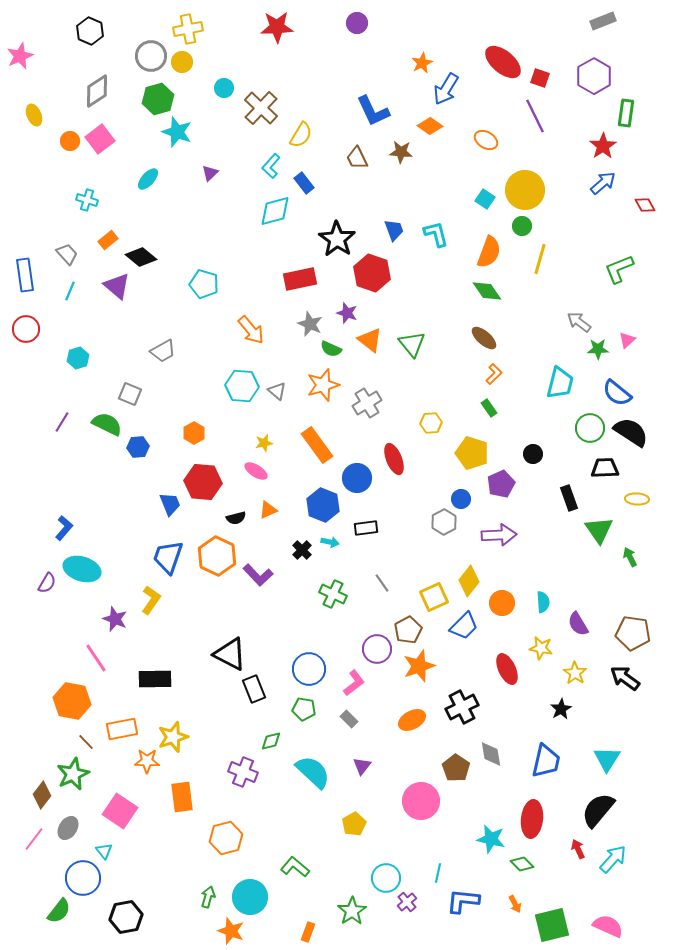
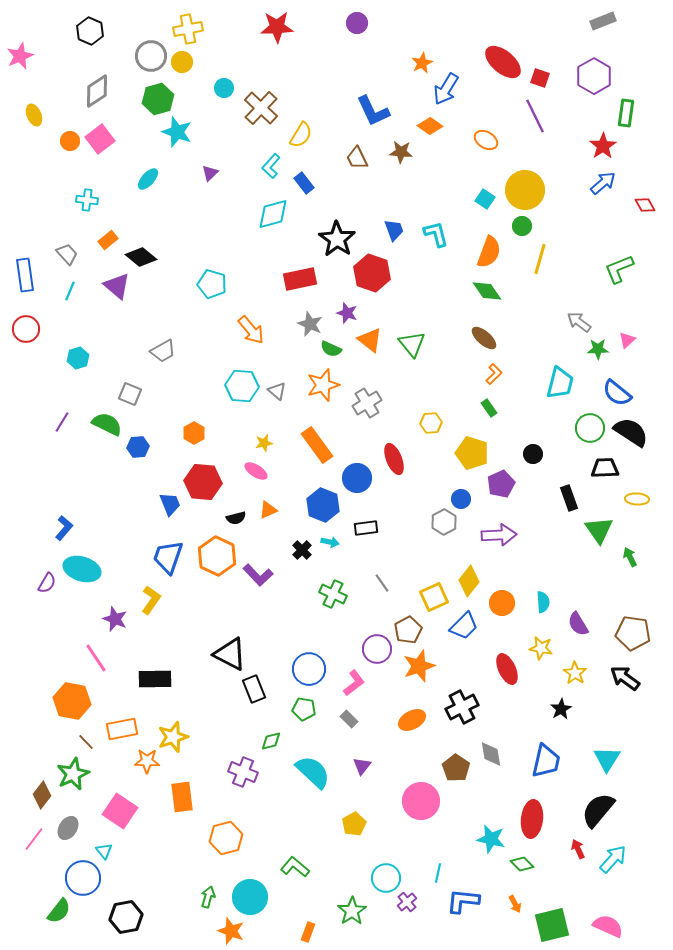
cyan cross at (87, 200): rotated 10 degrees counterclockwise
cyan diamond at (275, 211): moved 2 px left, 3 px down
cyan pentagon at (204, 284): moved 8 px right
